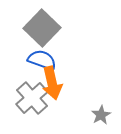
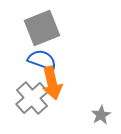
gray square: rotated 24 degrees clockwise
